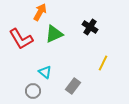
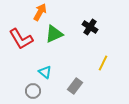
gray rectangle: moved 2 px right
